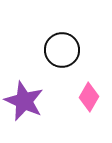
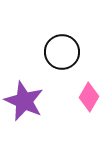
black circle: moved 2 px down
